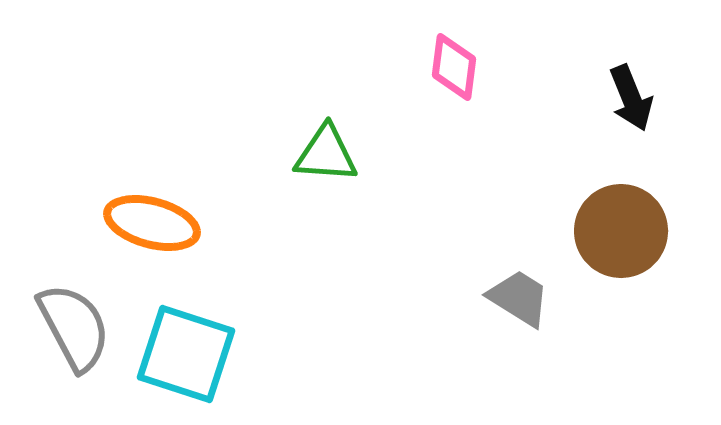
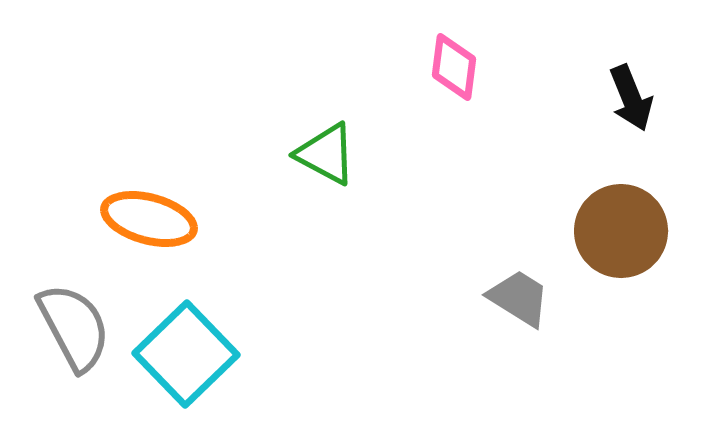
green triangle: rotated 24 degrees clockwise
orange ellipse: moved 3 px left, 4 px up
cyan square: rotated 28 degrees clockwise
